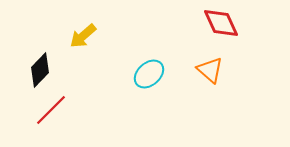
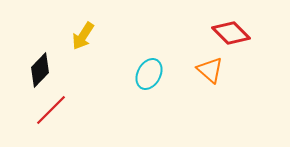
red diamond: moved 10 px right, 10 px down; rotated 21 degrees counterclockwise
yellow arrow: rotated 16 degrees counterclockwise
cyan ellipse: rotated 20 degrees counterclockwise
